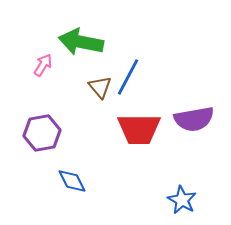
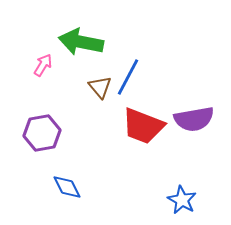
red trapezoid: moved 4 px right, 3 px up; rotated 21 degrees clockwise
blue diamond: moved 5 px left, 6 px down
